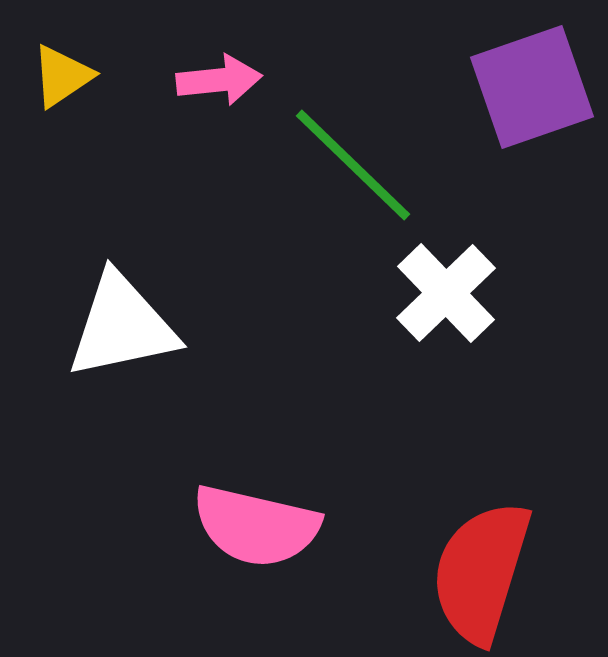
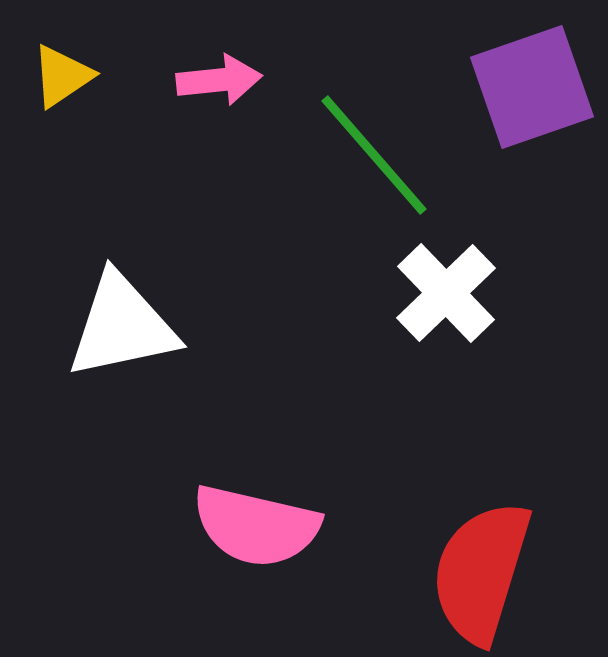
green line: moved 21 px right, 10 px up; rotated 5 degrees clockwise
